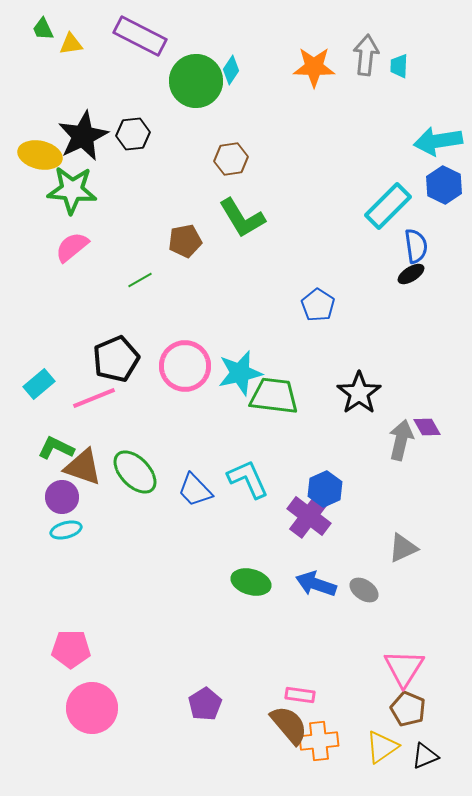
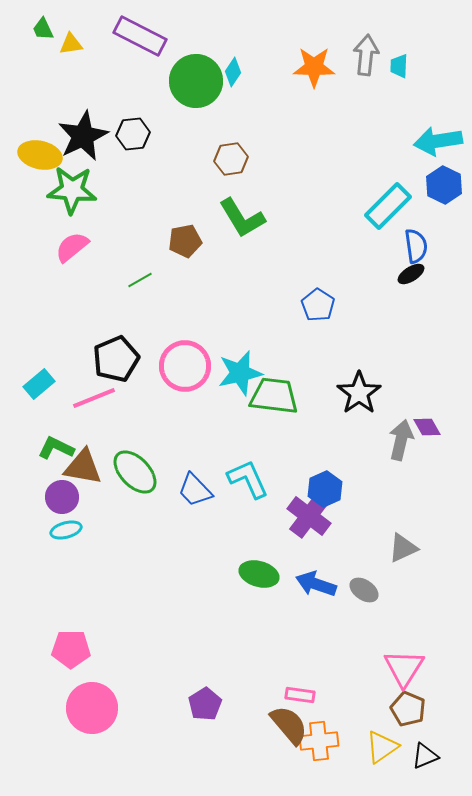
cyan diamond at (231, 70): moved 2 px right, 2 px down
brown triangle at (83, 467): rotated 9 degrees counterclockwise
green ellipse at (251, 582): moved 8 px right, 8 px up
